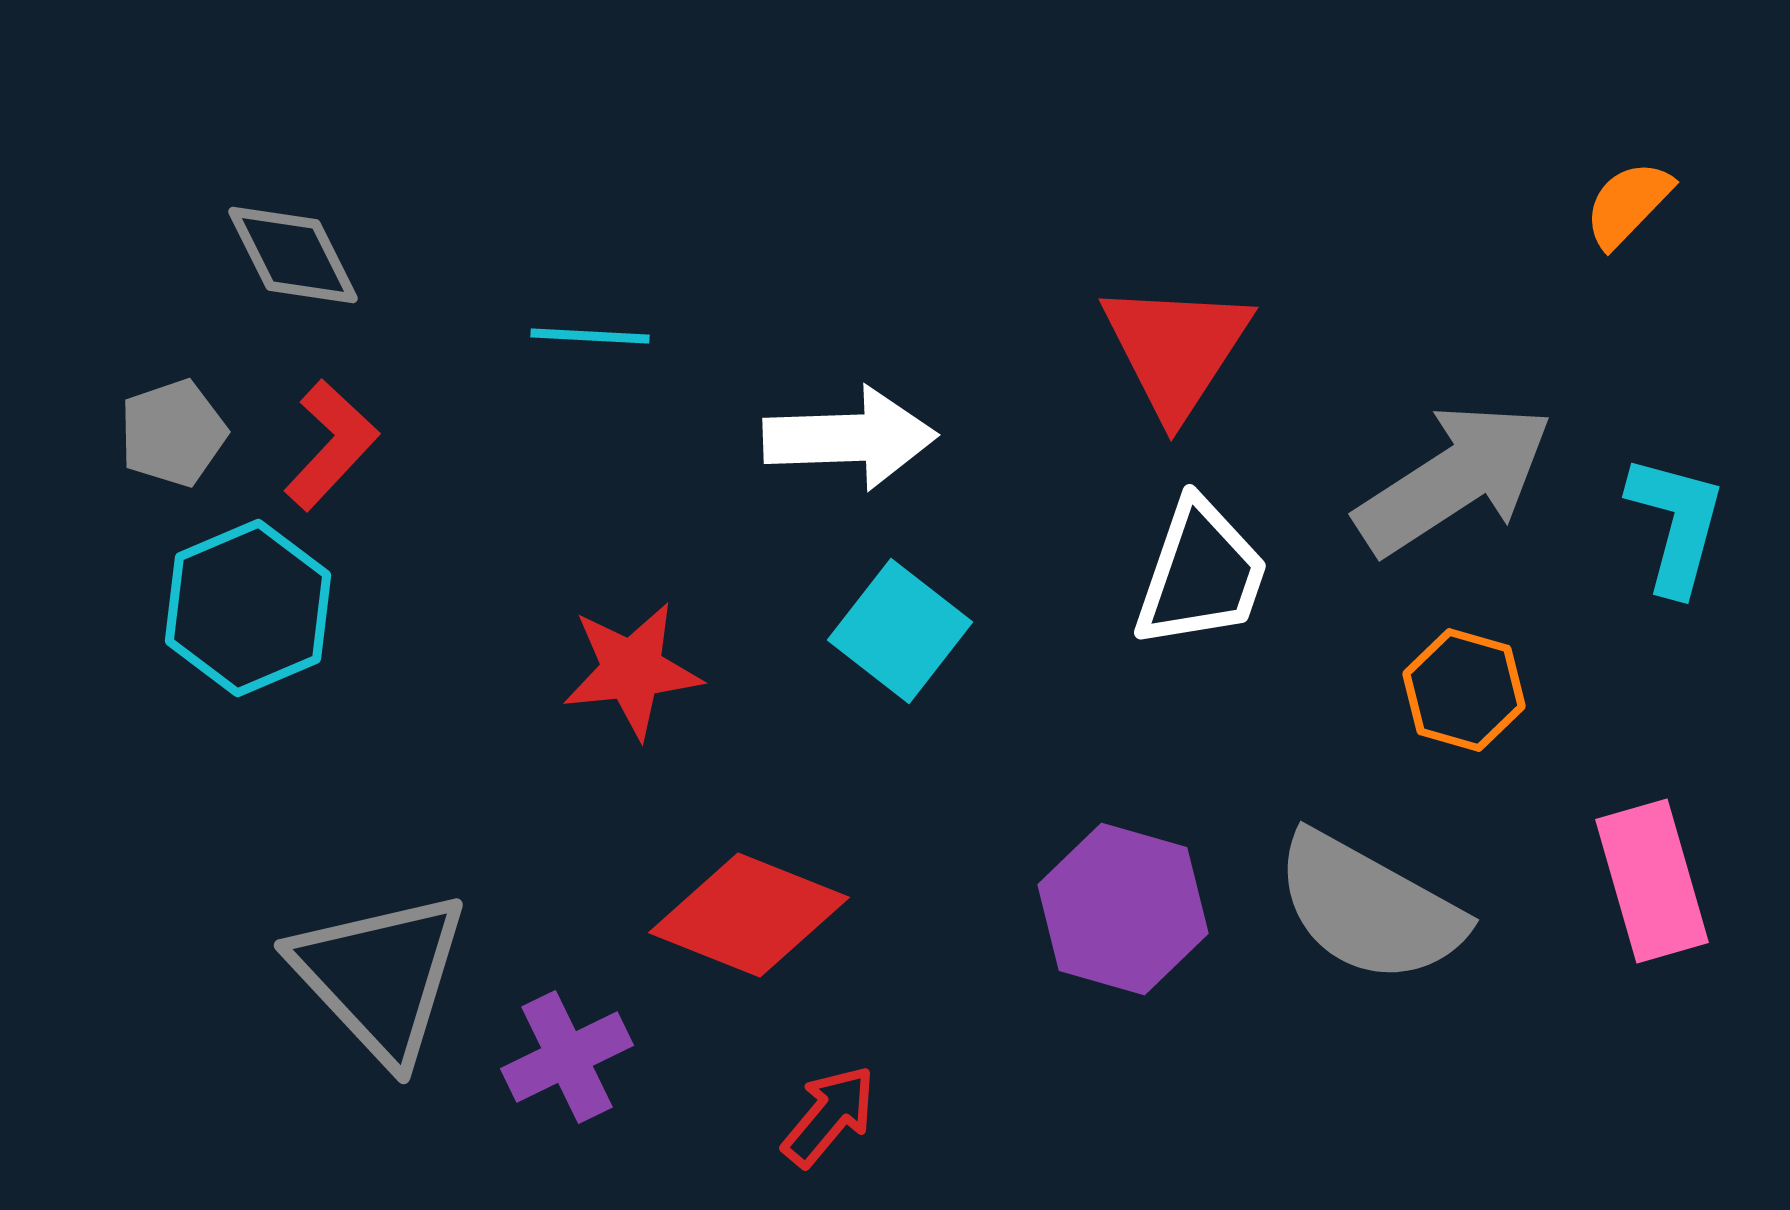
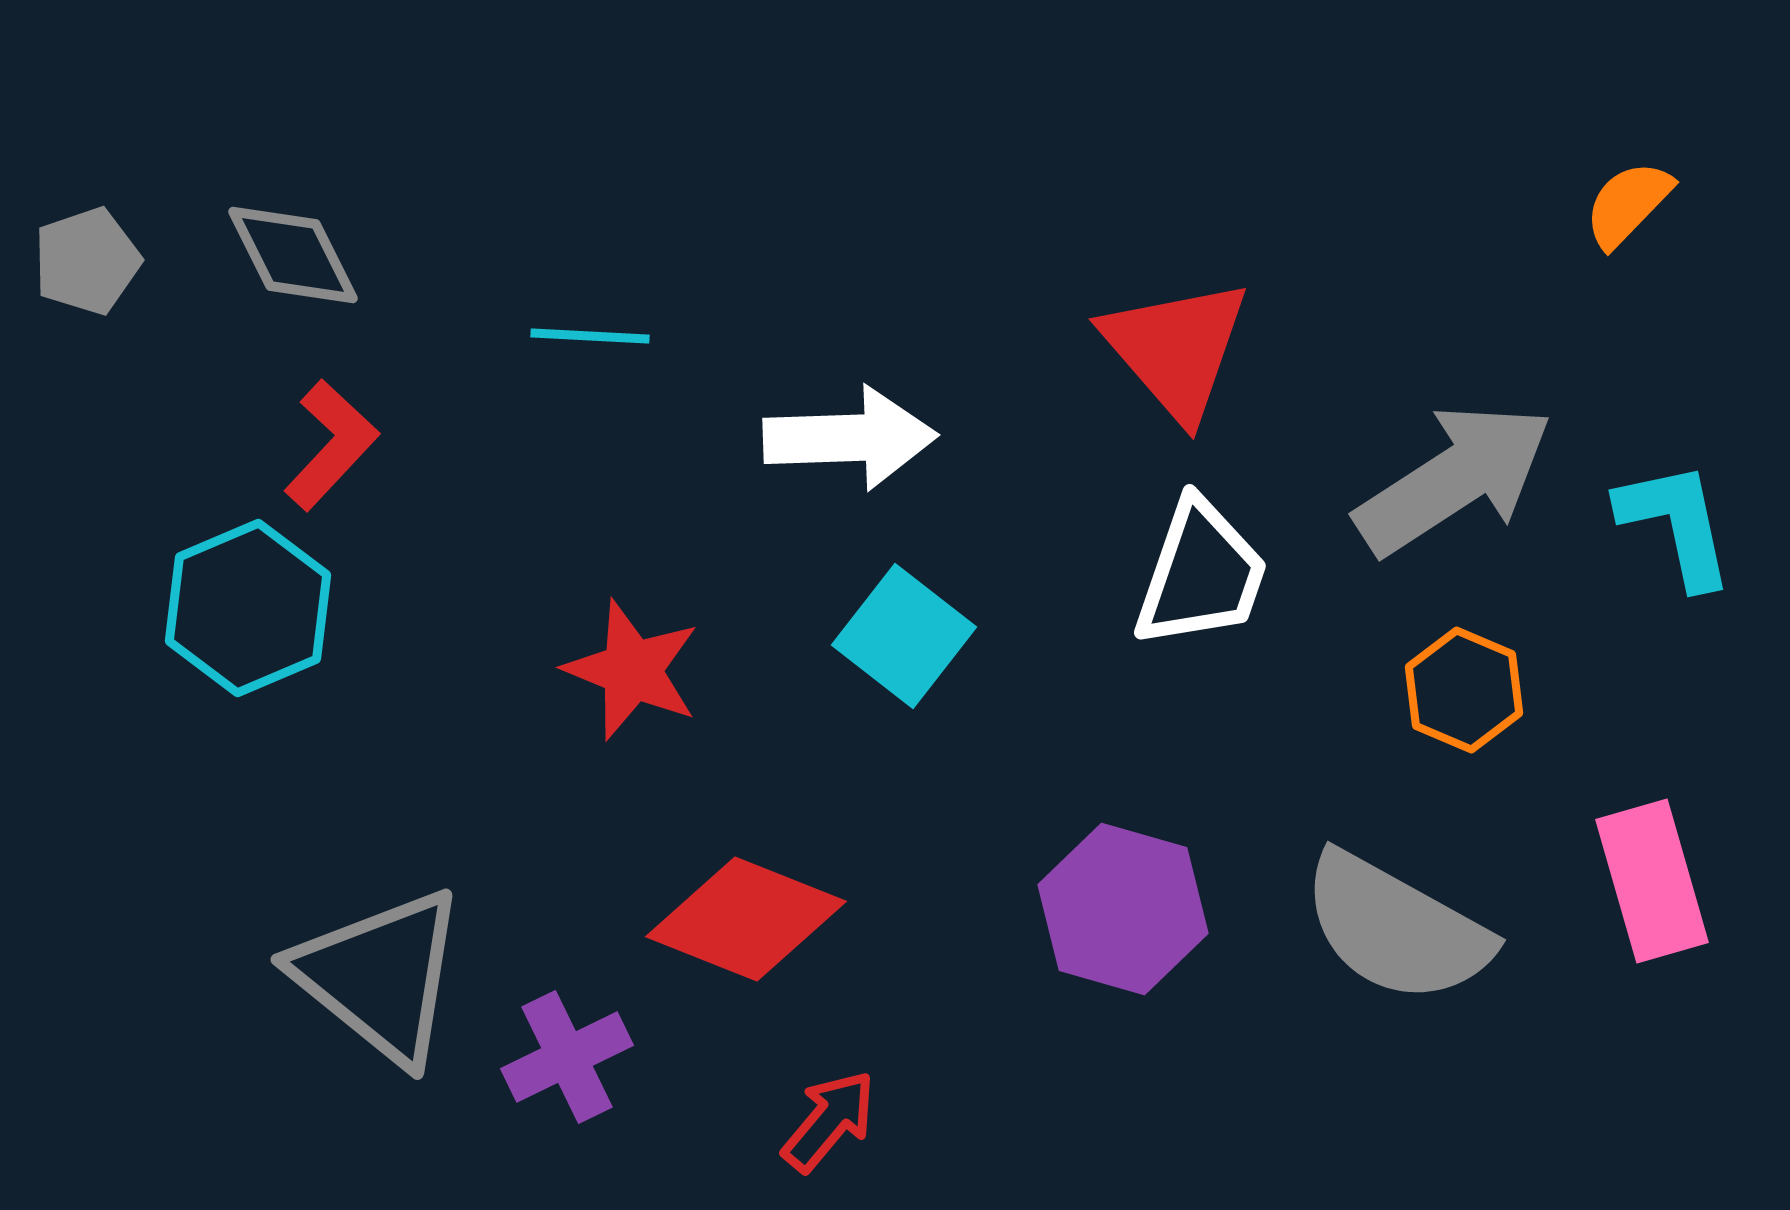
red triangle: rotated 14 degrees counterclockwise
gray pentagon: moved 86 px left, 172 px up
cyan L-shape: rotated 27 degrees counterclockwise
cyan square: moved 4 px right, 5 px down
red star: rotated 28 degrees clockwise
orange hexagon: rotated 7 degrees clockwise
gray semicircle: moved 27 px right, 20 px down
red diamond: moved 3 px left, 4 px down
gray triangle: rotated 8 degrees counterclockwise
red arrow: moved 5 px down
